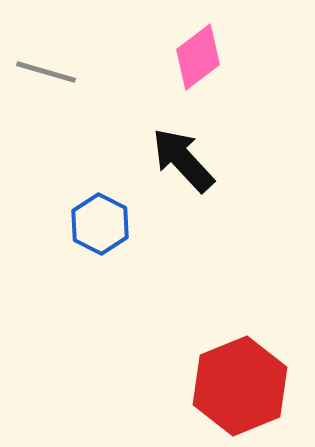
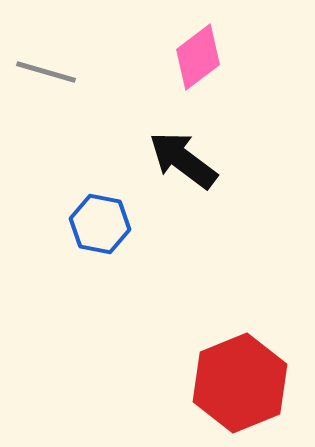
black arrow: rotated 10 degrees counterclockwise
blue hexagon: rotated 16 degrees counterclockwise
red hexagon: moved 3 px up
